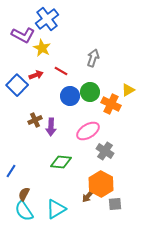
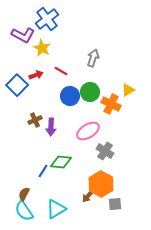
blue line: moved 32 px right
